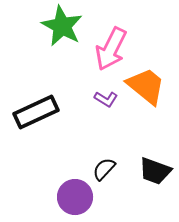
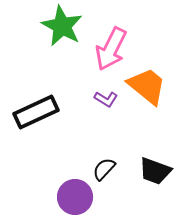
orange trapezoid: moved 1 px right
